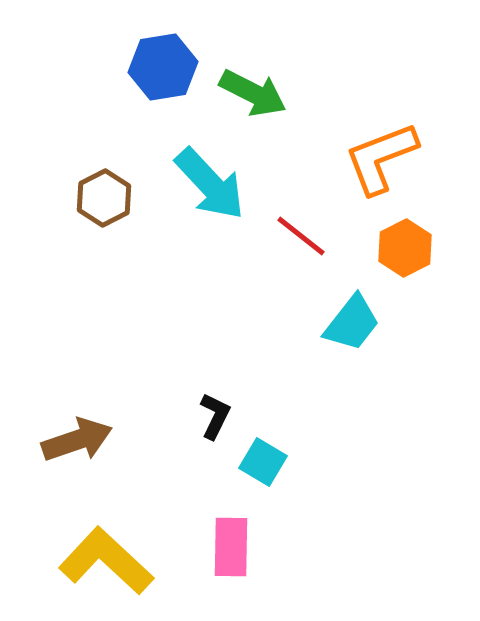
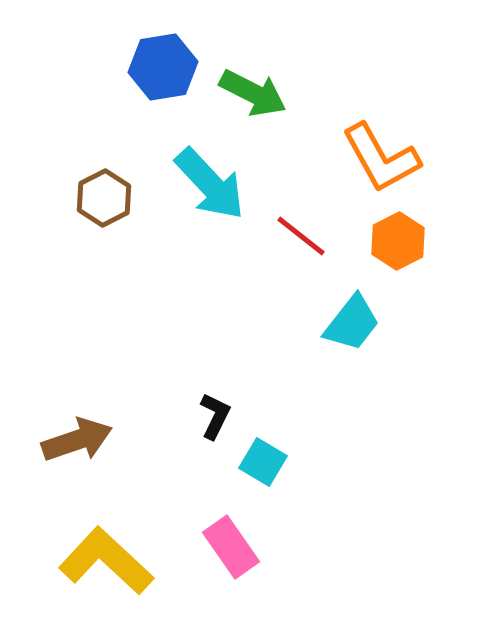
orange L-shape: rotated 98 degrees counterclockwise
orange hexagon: moved 7 px left, 7 px up
pink rectangle: rotated 36 degrees counterclockwise
